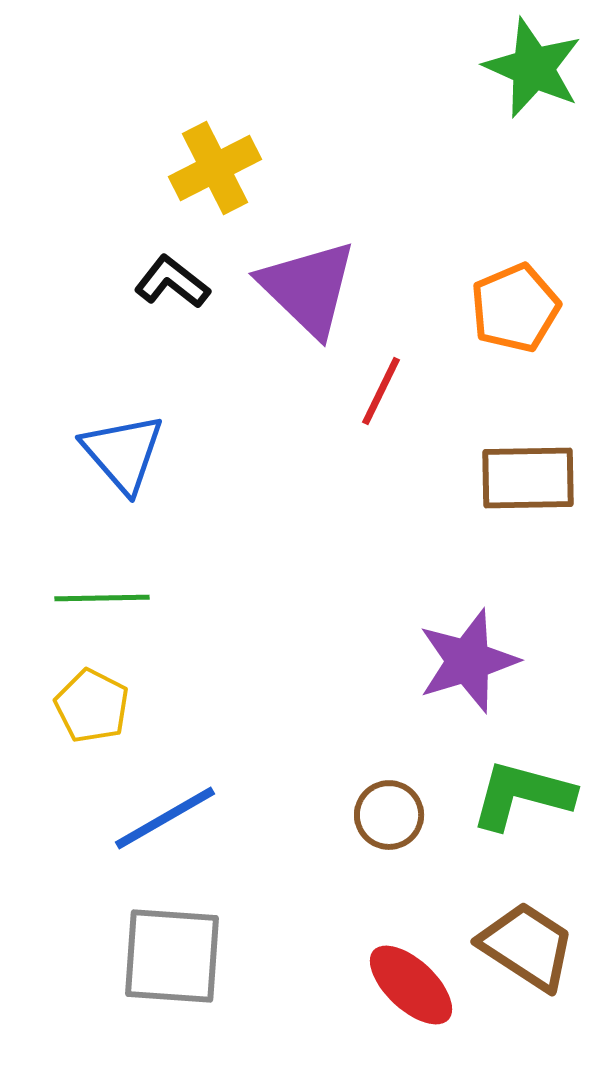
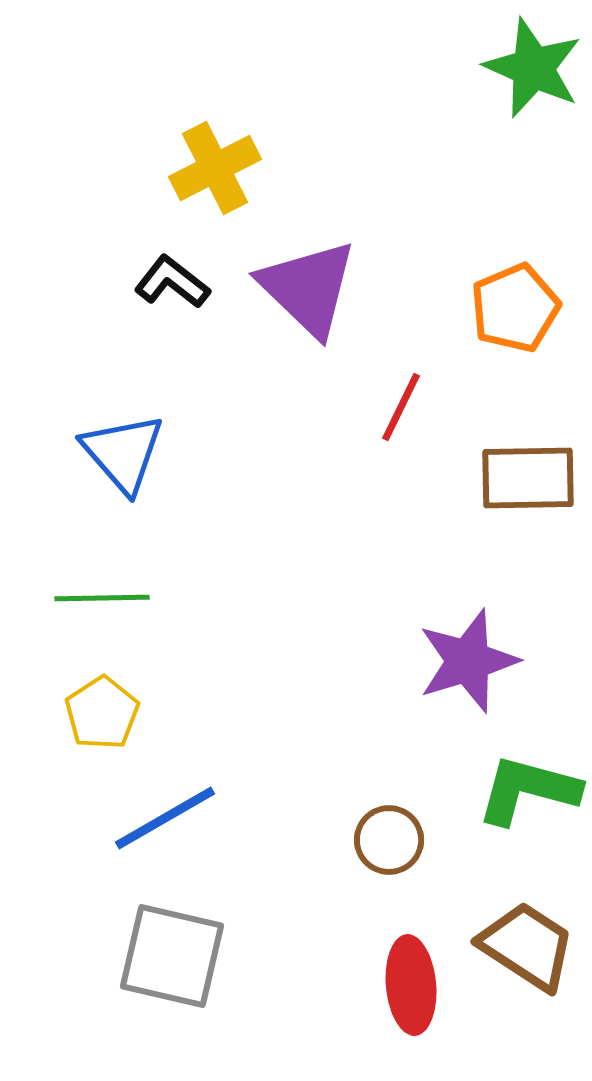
red line: moved 20 px right, 16 px down
yellow pentagon: moved 10 px right, 7 px down; rotated 12 degrees clockwise
green L-shape: moved 6 px right, 5 px up
brown circle: moved 25 px down
gray square: rotated 9 degrees clockwise
red ellipse: rotated 42 degrees clockwise
